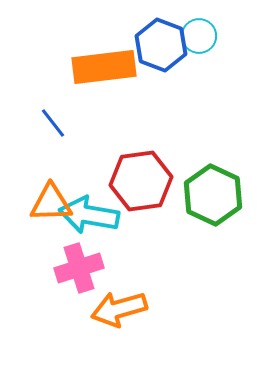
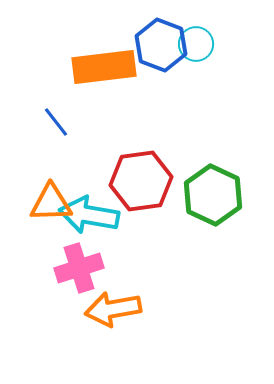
cyan circle: moved 3 px left, 8 px down
blue line: moved 3 px right, 1 px up
orange arrow: moved 6 px left; rotated 6 degrees clockwise
